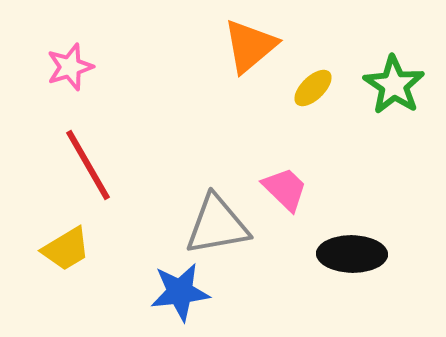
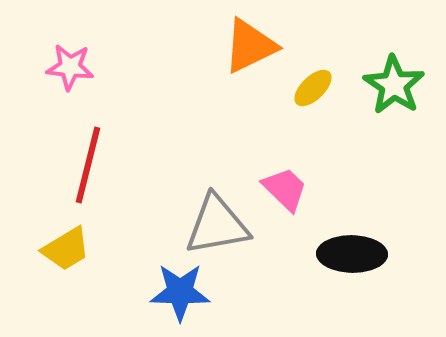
orange triangle: rotated 14 degrees clockwise
pink star: rotated 24 degrees clockwise
red line: rotated 44 degrees clockwise
blue star: rotated 8 degrees clockwise
